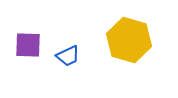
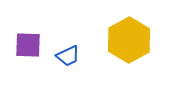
yellow hexagon: rotated 15 degrees clockwise
